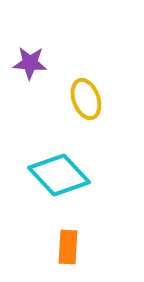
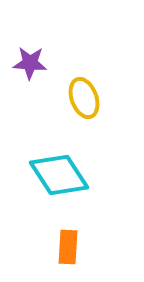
yellow ellipse: moved 2 px left, 1 px up
cyan diamond: rotated 10 degrees clockwise
